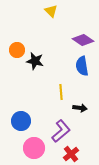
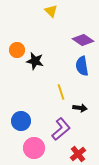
yellow line: rotated 14 degrees counterclockwise
purple L-shape: moved 2 px up
red cross: moved 7 px right
